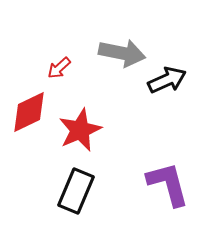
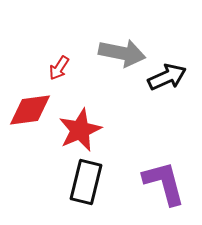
red arrow: rotated 15 degrees counterclockwise
black arrow: moved 3 px up
red diamond: moved 1 px right, 2 px up; rotated 18 degrees clockwise
purple L-shape: moved 4 px left, 1 px up
black rectangle: moved 10 px right, 9 px up; rotated 9 degrees counterclockwise
